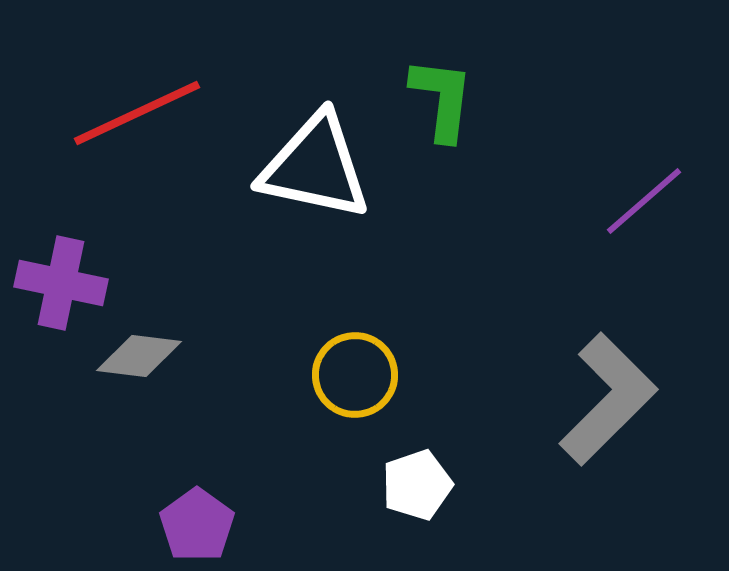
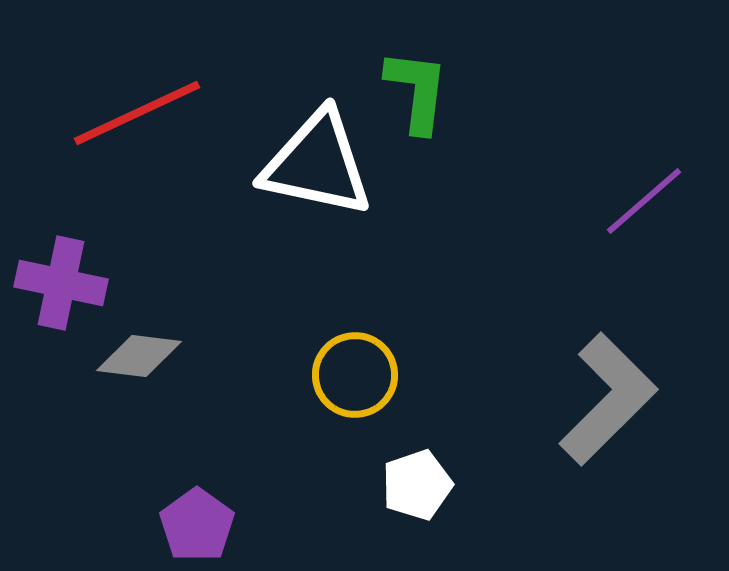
green L-shape: moved 25 px left, 8 px up
white triangle: moved 2 px right, 3 px up
